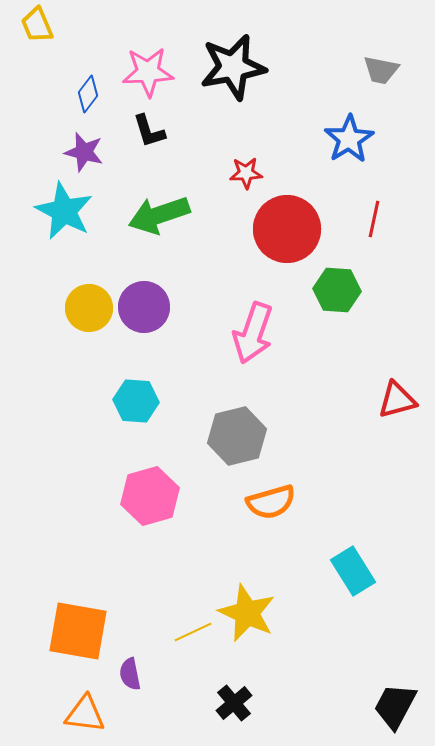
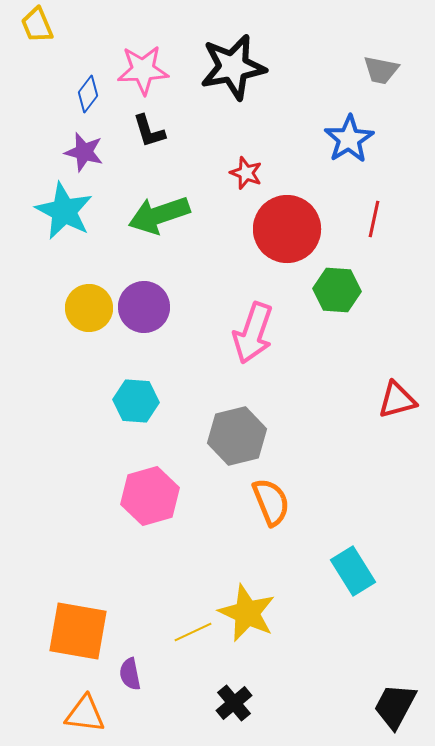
pink star: moved 5 px left, 2 px up
red star: rotated 24 degrees clockwise
orange semicircle: rotated 96 degrees counterclockwise
